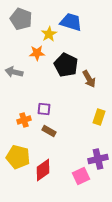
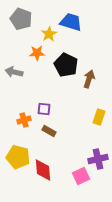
brown arrow: rotated 132 degrees counterclockwise
red diamond: rotated 60 degrees counterclockwise
